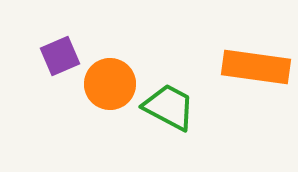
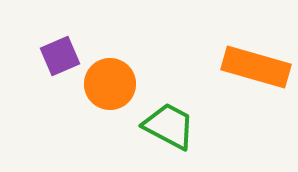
orange rectangle: rotated 8 degrees clockwise
green trapezoid: moved 19 px down
